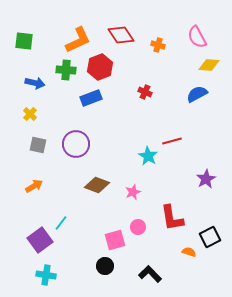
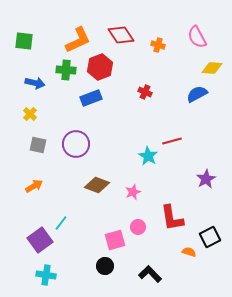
yellow diamond: moved 3 px right, 3 px down
